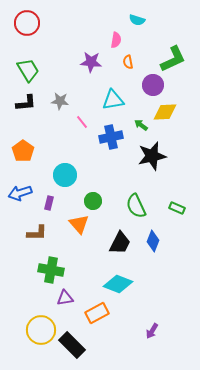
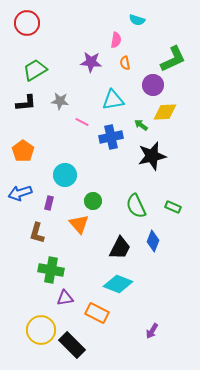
orange semicircle: moved 3 px left, 1 px down
green trapezoid: moved 7 px right; rotated 90 degrees counterclockwise
pink line: rotated 24 degrees counterclockwise
green rectangle: moved 4 px left, 1 px up
brown L-shape: rotated 105 degrees clockwise
black trapezoid: moved 5 px down
orange rectangle: rotated 55 degrees clockwise
